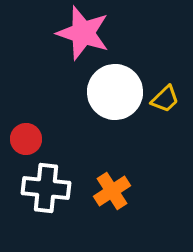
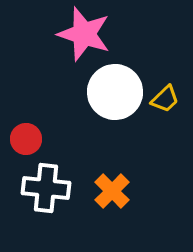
pink star: moved 1 px right, 1 px down
orange cross: rotated 12 degrees counterclockwise
